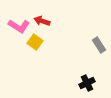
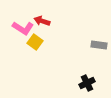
pink L-shape: moved 4 px right, 2 px down
gray rectangle: rotated 49 degrees counterclockwise
